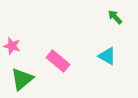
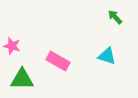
cyan triangle: rotated 12 degrees counterclockwise
pink rectangle: rotated 10 degrees counterclockwise
green triangle: rotated 40 degrees clockwise
